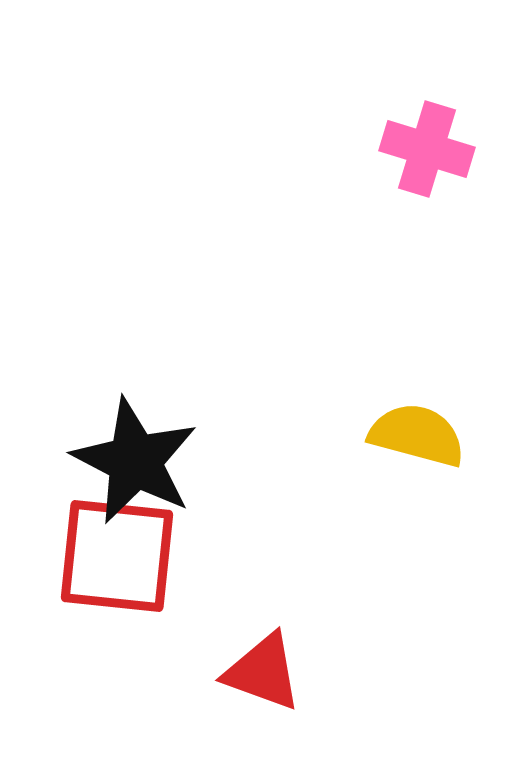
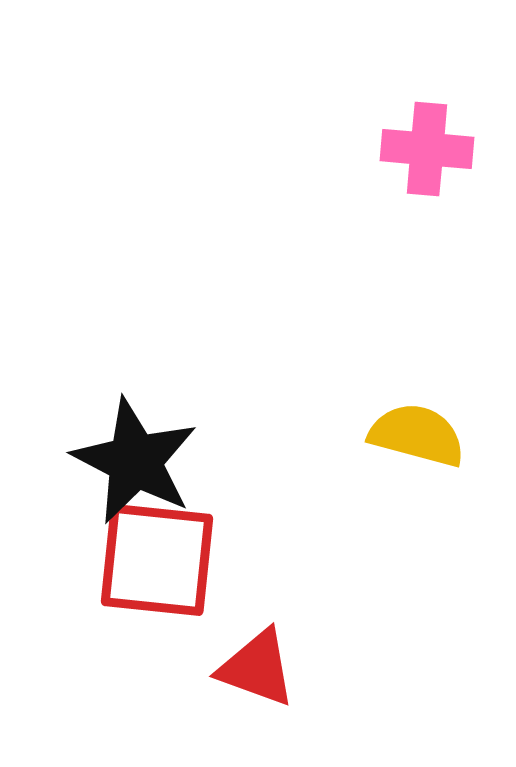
pink cross: rotated 12 degrees counterclockwise
red square: moved 40 px right, 4 px down
red triangle: moved 6 px left, 4 px up
